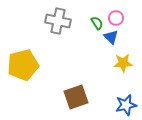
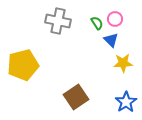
pink circle: moved 1 px left, 1 px down
blue triangle: moved 3 px down
brown square: rotated 15 degrees counterclockwise
blue star: moved 3 px up; rotated 20 degrees counterclockwise
